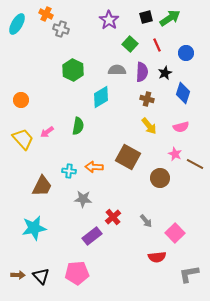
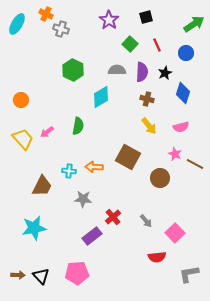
green arrow: moved 24 px right, 6 px down
